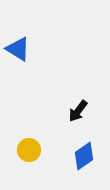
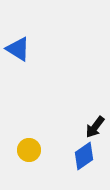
black arrow: moved 17 px right, 16 px down
